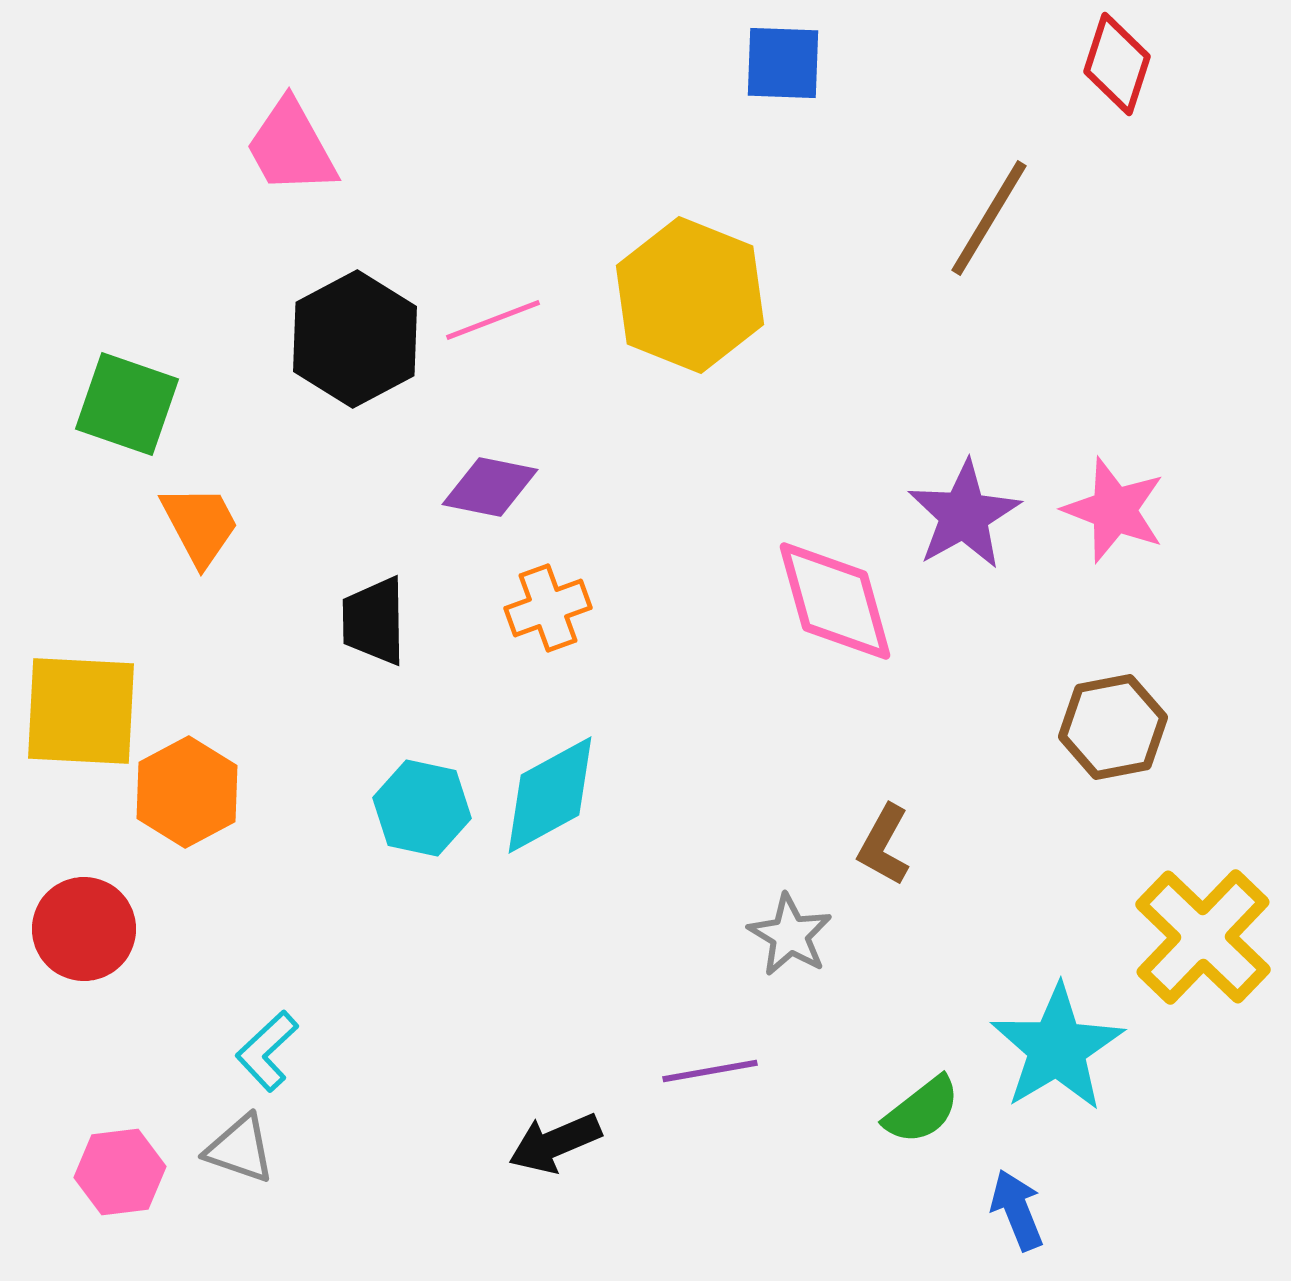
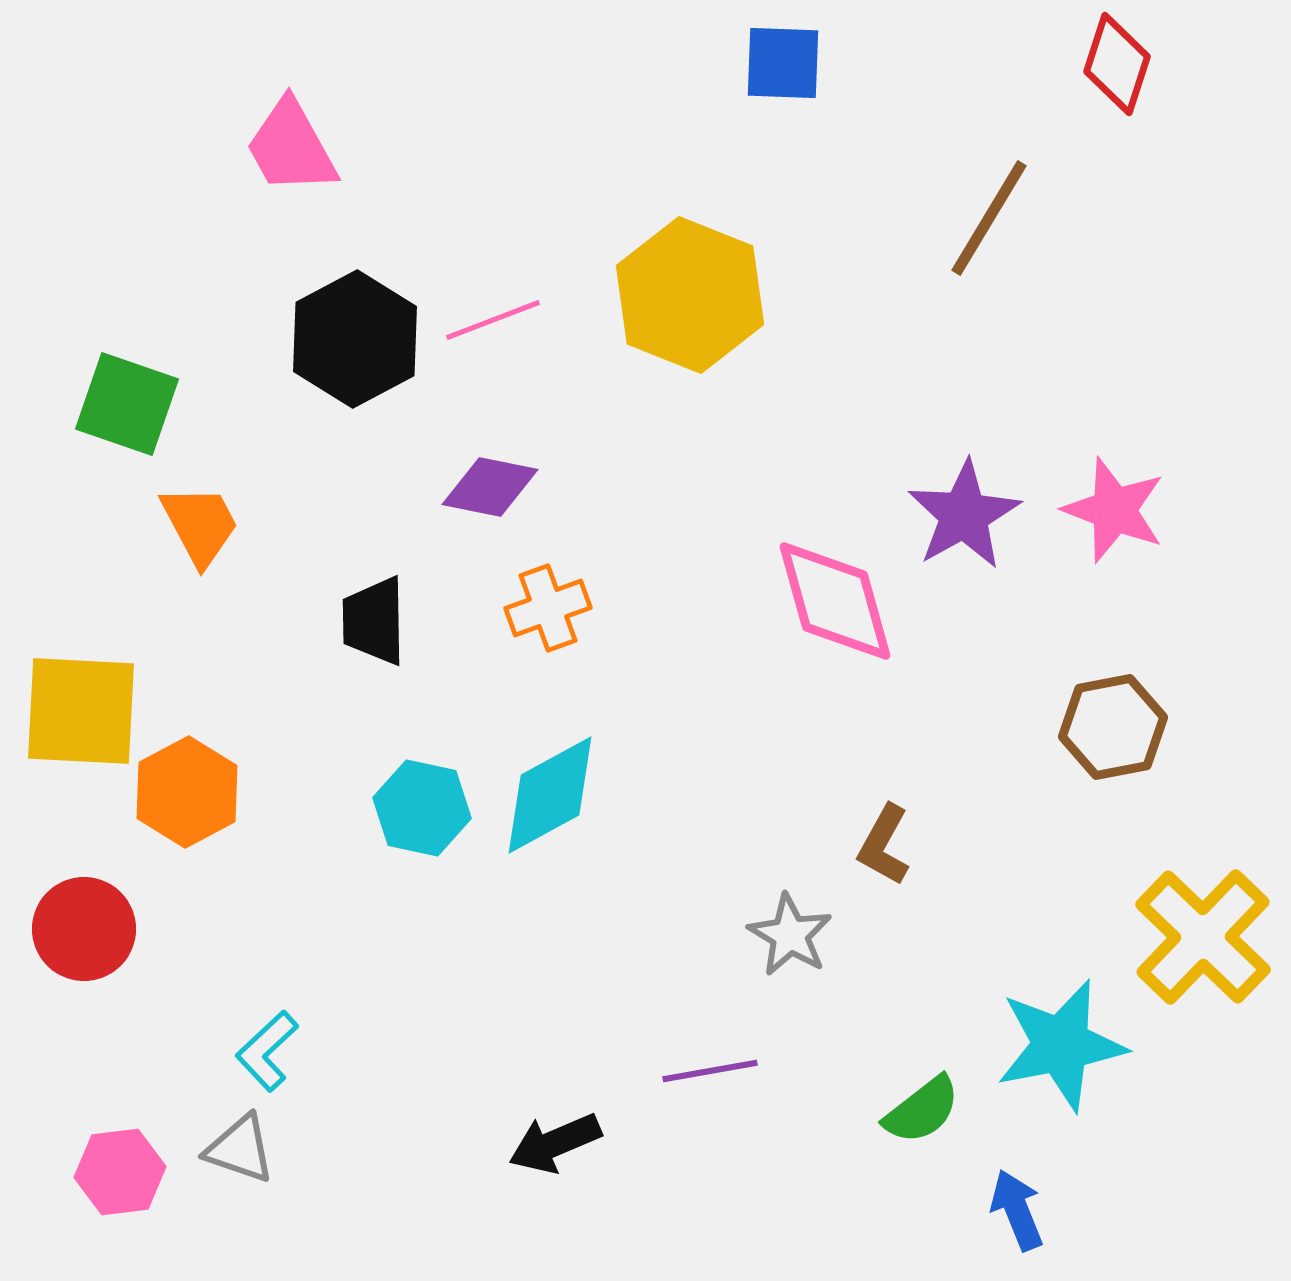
cyan star: moved 4 px right, 3 px up; rotated 20 degrees clockwise
